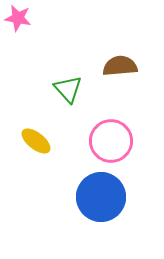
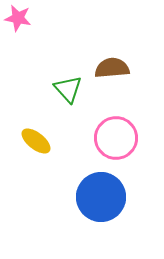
brown semicircle: moved 8 px left, 2 px down
pink circle: moved 5 px right, 3 px up
